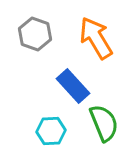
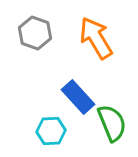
gray hexagon: moved 1 px up
blue rectangle: moved 5 px right, 11 px down
green semicircle: moved 8 px right
